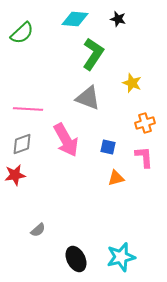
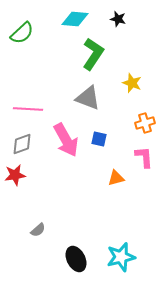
blue square: moved 9 px left, 8 px up
